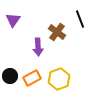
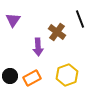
yellow hexagon: moved 8 px right, 4 px up
